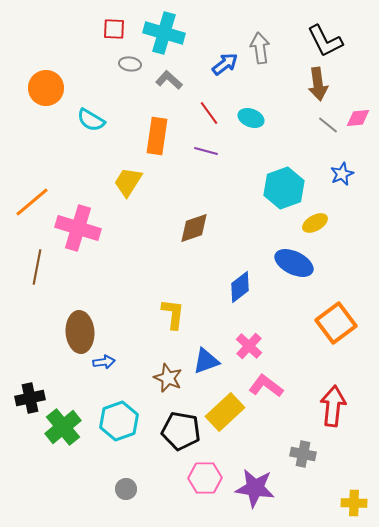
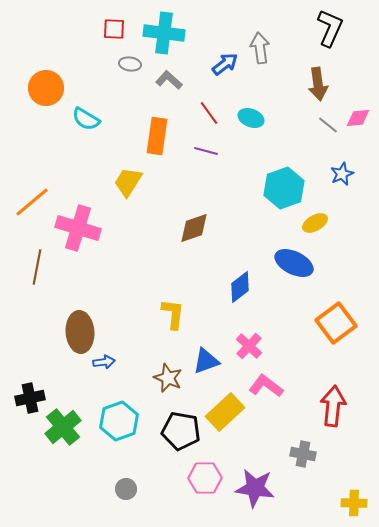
cyan cross at (164, 33): rotated 9 degrees counterclockwise
black L-shape at (325, 41): moved 5 px right, 13 px up; rotated 129 degrees counterclockwise
cyan semicircle at (91, 120): moved 5 px left, 1 px up
